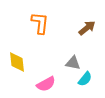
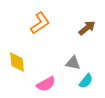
orange L-shape: rotated 50 degrees clockwise
cyan semicircle: moved 1 px right, 2 px down
